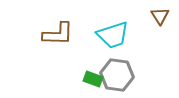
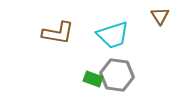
brown L-shape: moved 1 px up; rotated 8 degrees clockwise
